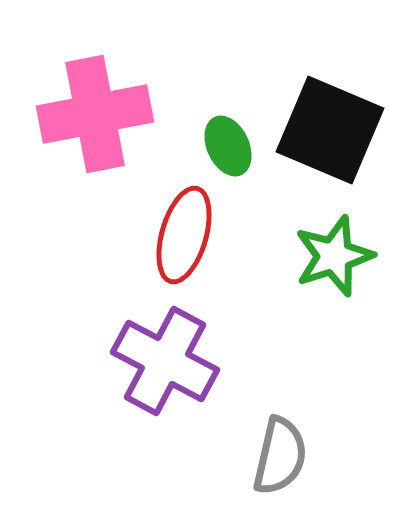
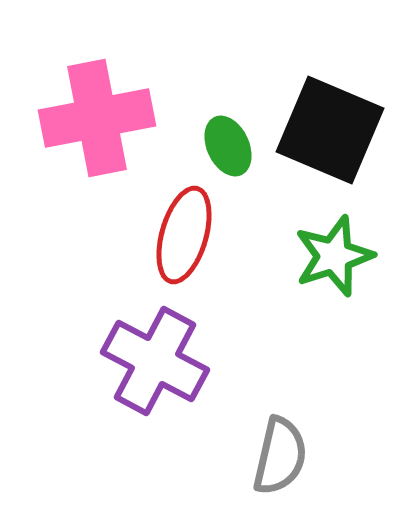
pink cross: moved 2 px right, 4 px down
purple cross: moved 10 px left
